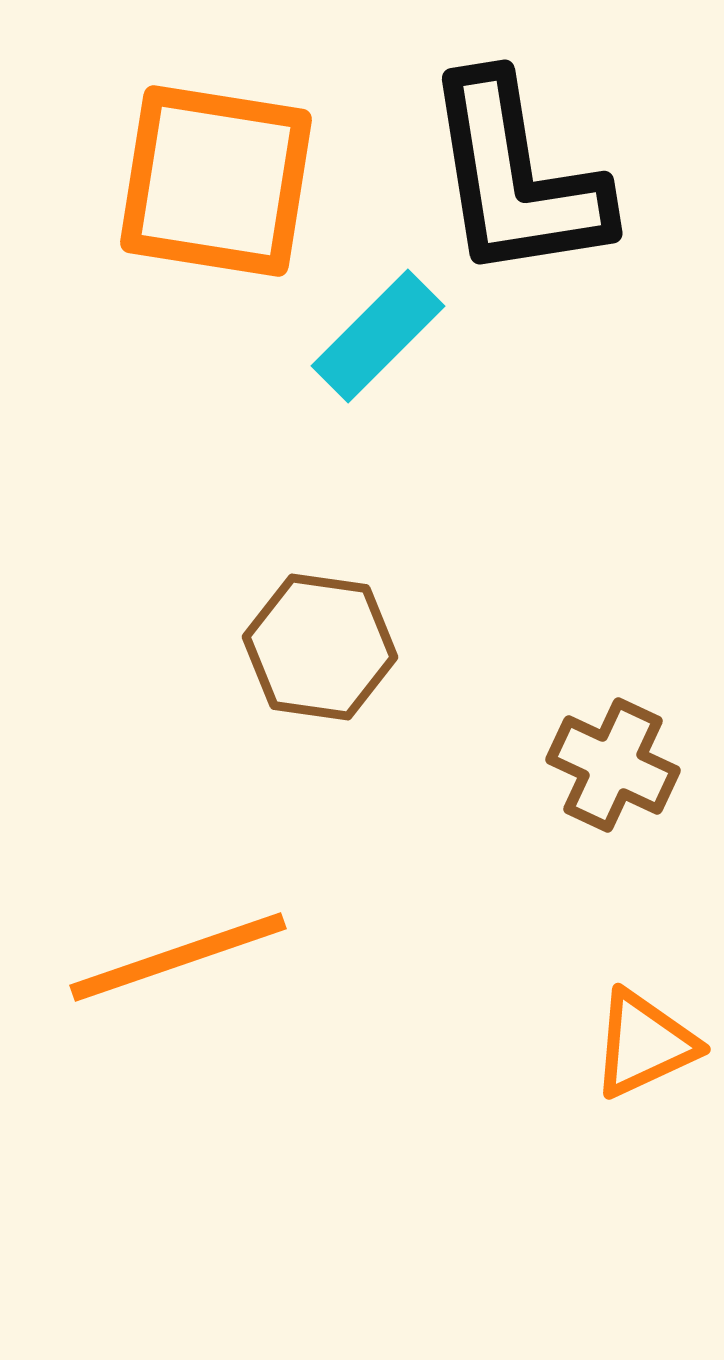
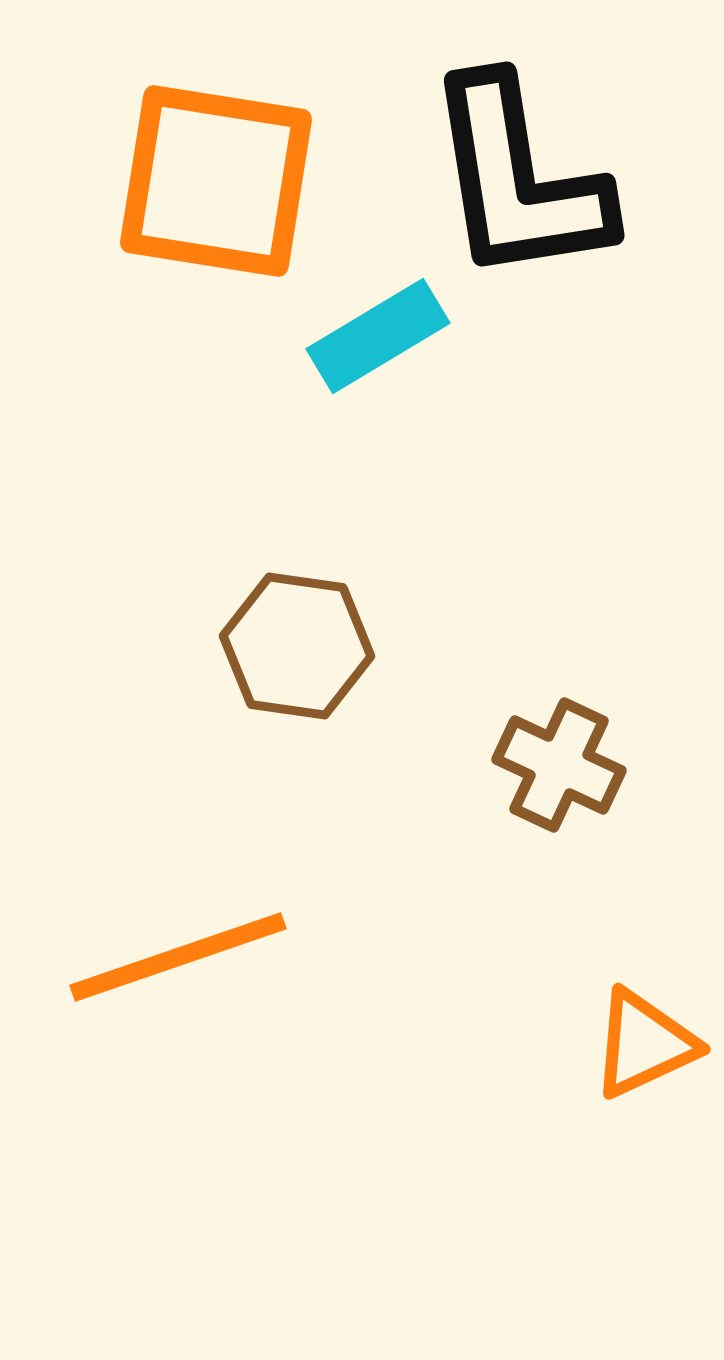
black L-shape: moved 2 px right, 2 px down
cyan rectangle: rotated 14 degrees clockwise
brown hexagon: moved 23 px left, 1 px up
brown cross: moved 54 px left
